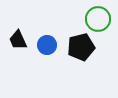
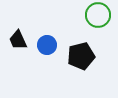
green circle: moved 4 px up
black pentagon: moved 9 px down
